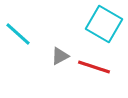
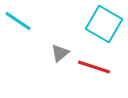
cyan line: moved 13 px up; rotated 8 degrees counterclockwise
gray triangle: moved 3 px up; rotated 12 degrees counterclockwise
